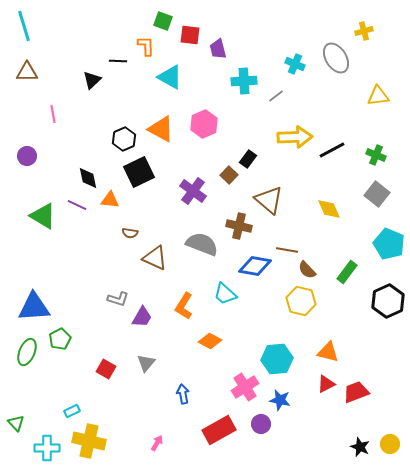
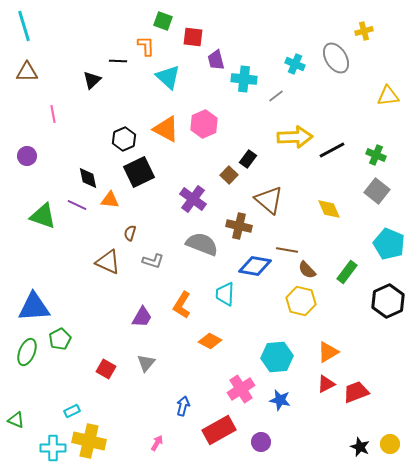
red square at (190, 35): moved 3 px right, 2 px down
purple trapezoid at (218, 49): moved 2 px left, 11 px down
cyan triangle at (170, 77): moved 2 px left; rotated 12 degrees clockwise
cyan cross at (244, 81): moved 2 px up; rotated 10 degrees clockwise
yellow triangle at (378, 96): moved 10 px right
orange triangle at (161, 129): moved 5 px right
purple cross at (193, 191): moved 8 px down
gray square at (377, 194): moved 3 px up
green triangle at (43, 216): rotated 12 degrees counterclockwise
brown semicircle at (130, 233): rotated 98 degrees clockwise
brown triangle at (155, 258): moved 47 px left, 4 px down
cyan trapezoid at (225, 294): rotated 50 degrees clockwise
gray L-shape at (118, 299): moved 35 px right, 38 px up
orange L-shape at (184, 306): moved 2 px left, 1 px up
orange triangle at (328, 352): rotated 45 degrees counterclockwise
cyan hexagon at (277, 359): moved 2 px up
pink cross at (245, 387): moved 4 px left, 2 px down
blue arrow at (183, 394): moved 12 px down; rotated 24 degrees clockwise
green triangle at (16, 423): moved 3 px up; rotated 24 degrees counterclockwise
purple circle at (261, 424): moved 18 px down
cyan cross at (47, 448): moved 6 px right
